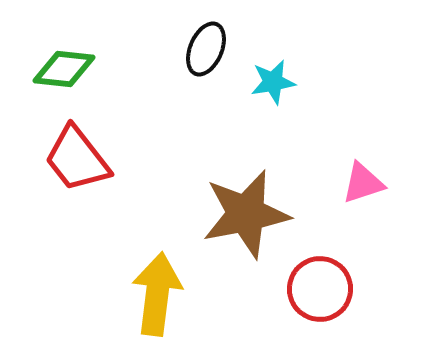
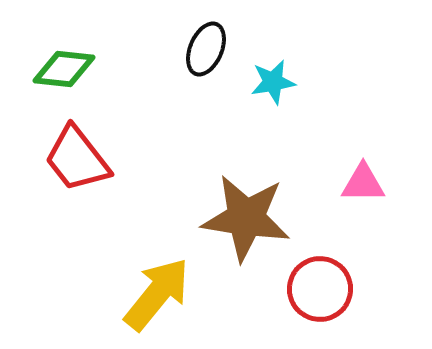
pink triangle: rotated 18 degrees clockwise
brown star: moved 4 px down; rotated 20 degrees clockwise
yellow arrow: rotated 32 degrees clockwise
